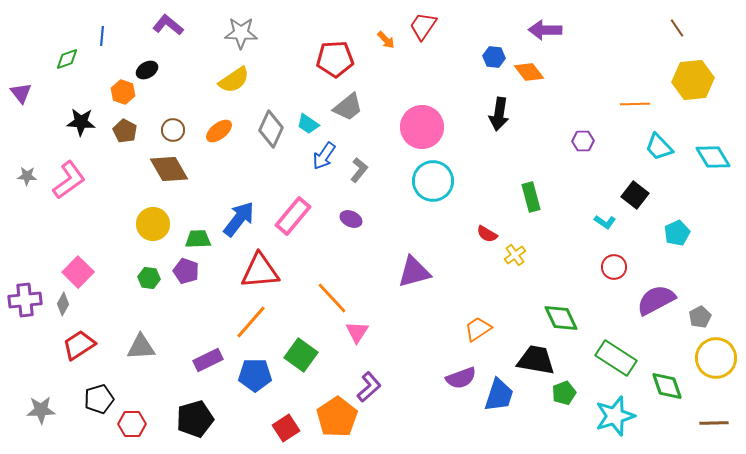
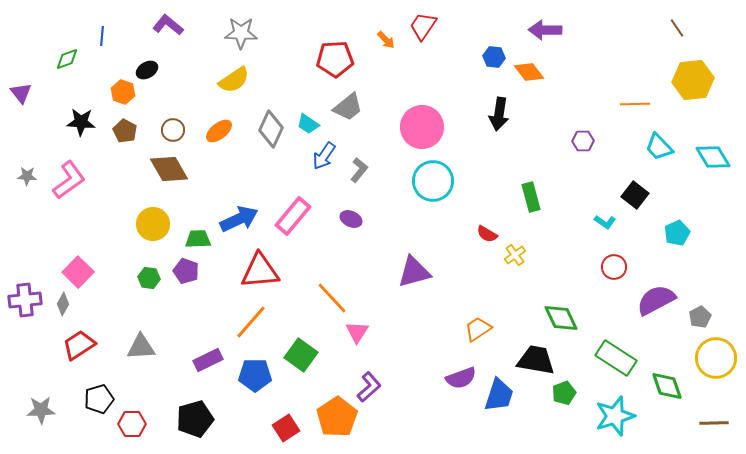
blue arrow at (239, 219): rotated 27 degrees clockwise
